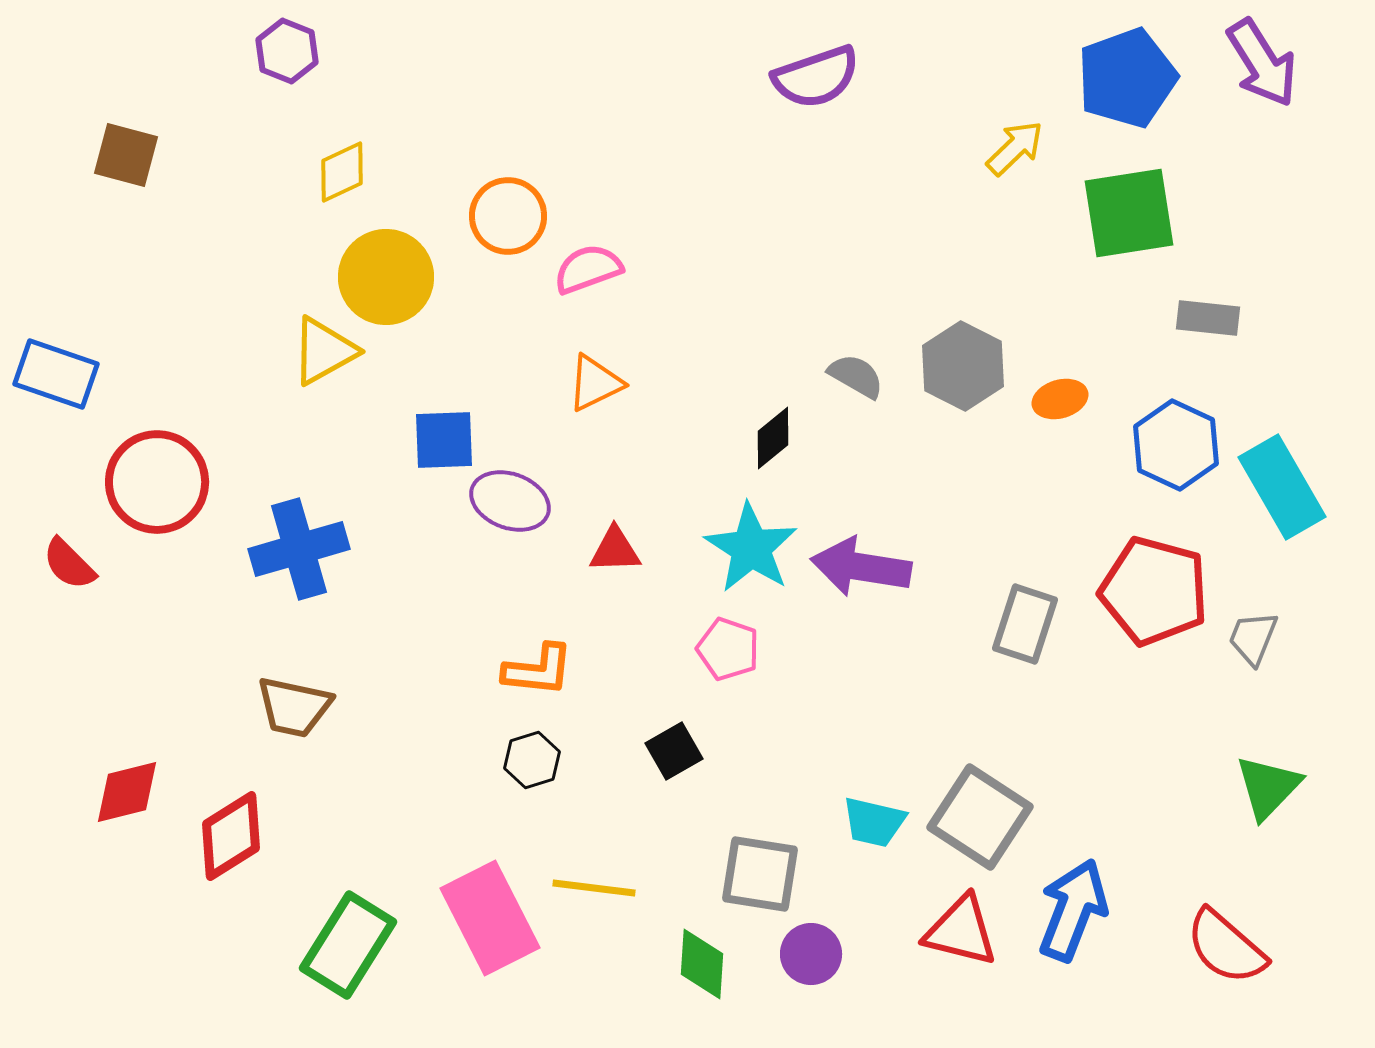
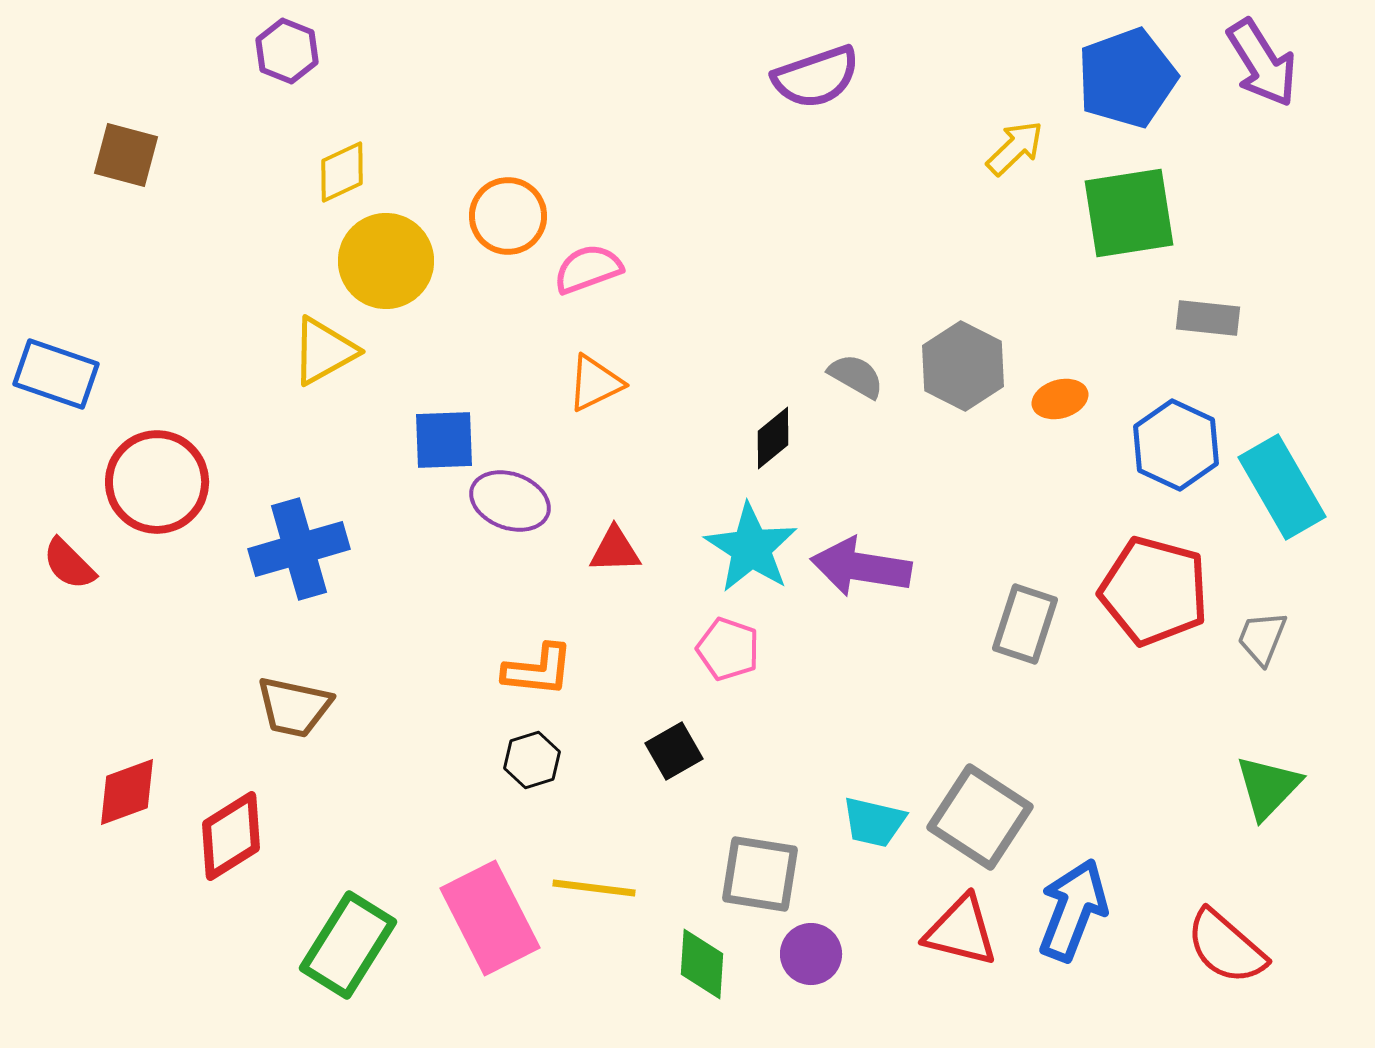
yellow circle at (386, 277): moved 16 px up
gray trapezoid at (1253, 638): moved 9 px right
red diamond at (127, 792): rotated 6 degrees counterclockwise
